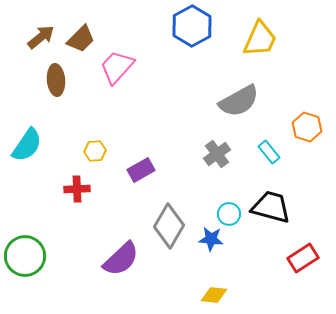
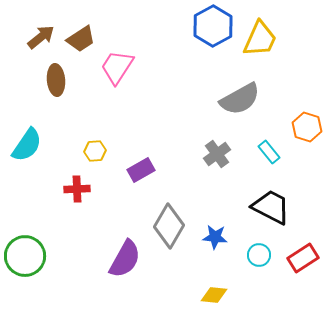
blue hexagon: moved 21 px right
brown trapezoid: rotated 12 degrees clockwise
pink trapezoid: rotated 9 degrees counterclockwise
gray semicircle: moved 1 px right, 2 px up
black trapezoid: rotated 12 degrees clockwise
cyan circle: moved 30 px right, 41 px down
blue star: moved 4 px right, 2 px up
purple semicircle: moved 4 px right; rotated 18 degrees counterclockwise
